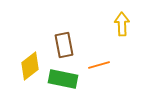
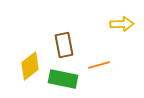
yellow arrow: rotated 90 degrees clockwise
